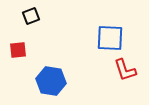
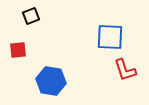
blue square: moved 1 px up
